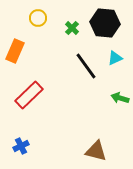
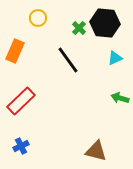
green cross: moved 7 px right
black line: moved 18 px left, 6 px up
red rectangle: moved 8 px left, 6 px down
